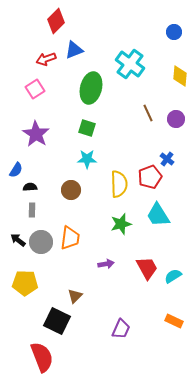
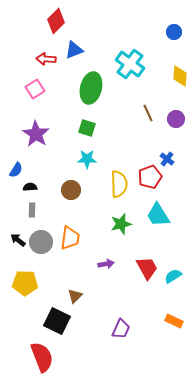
red arrow: rotated 24 degrees clockwise
